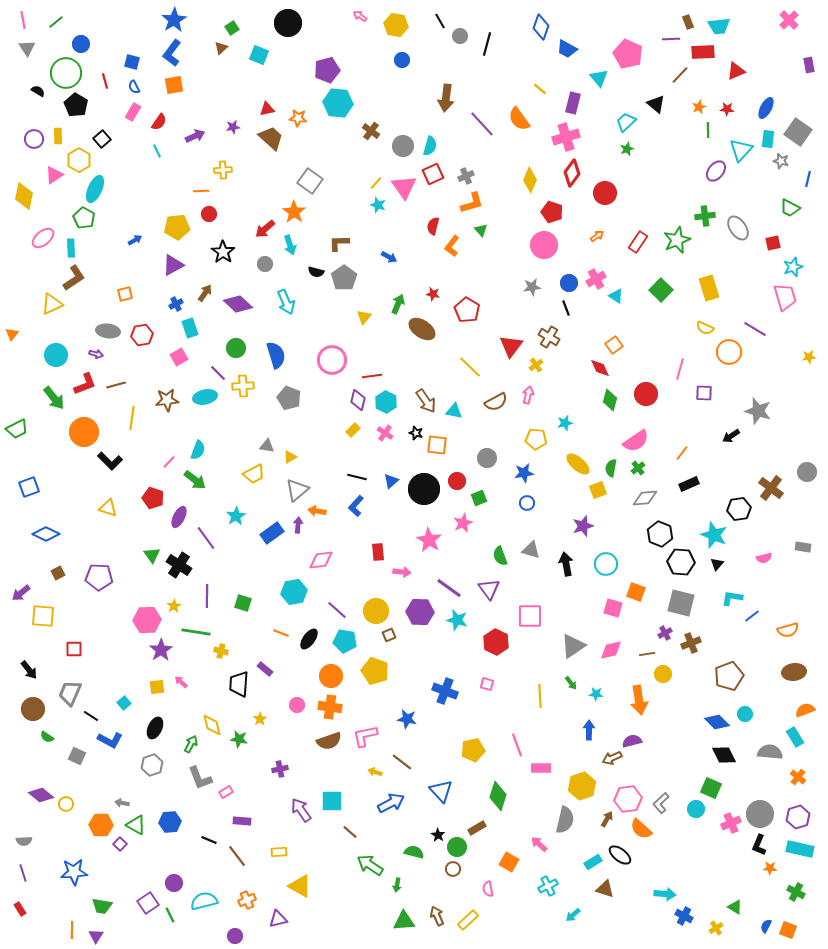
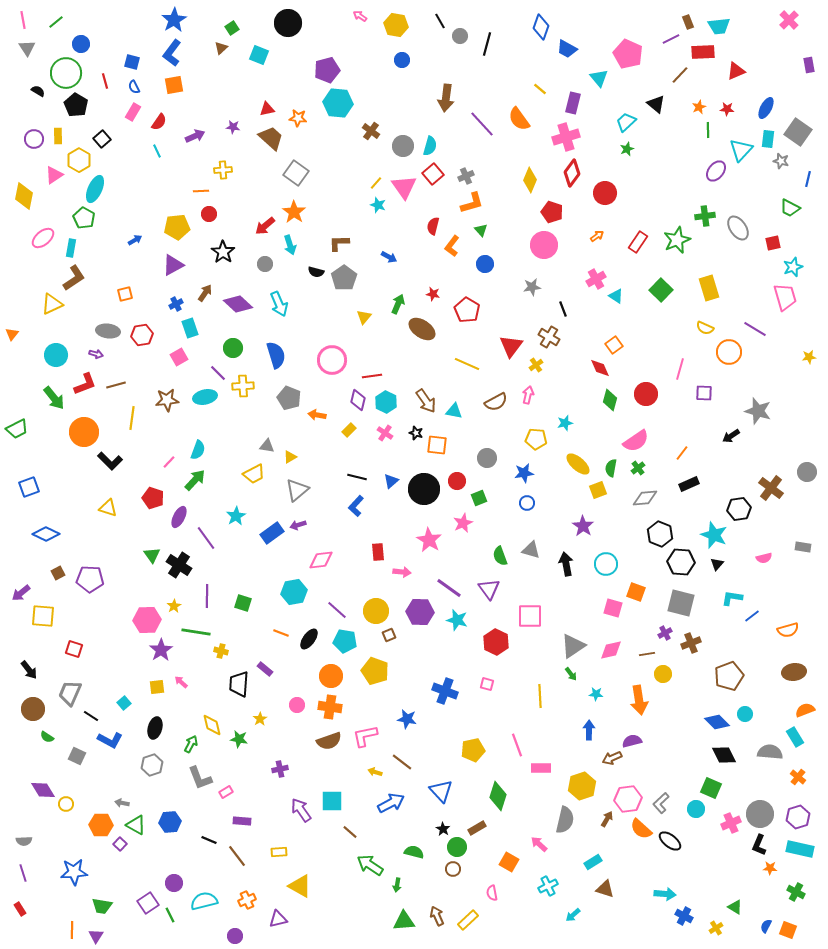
purple line at (671, 39): rotated 24 degrees counterclockwise
purple star at (233, 127): rotated 16 degrees clockwise
red square at (433, 174): rotated 15 degrees counterclockwise
gray square at (310, 181): moved 14 px left, 8 px up
red arrow at (265, 229): moved 3 px up
cyan rectangle at (71, 248): rotated 12 degrees clockwise
blue circle at (569, 283): moved 84 px left, 19 px up
cyan arrow at (286, 302): moved 7 px left, 2 px down
black line at (566, 308): moved 3 px left, 1 px down
green circle at (236, 348): moved 3 px left
yellow line at (470, 367): moved 3 px left, 3 px up; rotated 20 degrees counterclockwise
yellow rectangle at (353, 430): moved 4 px left
green arrow at (195, 480): rotated 85 degrees counterclockwise
orange arrow at (317, 511): moved 96 px up
purple arrow at (298, 525): rotated 112 degrees counterclockwise
purple star at (583, 526): rotated 20 degrees counterclockwise
purple pentagon at (99, 577): moved 9 px left, 2 px down
red square at (74, 649): rotated 18 degrees clockwise
green arrow at (571, 683): moved 9 px up
black ellipse at (155, 728): rotated 10 degrees counterclockwise
purple diamond at (41, 795): moved 2 px right, 5 px up; rotated 20 degrees clockwise
black star at (438, 835): moved 5 px right, 6 px up
black ellipse at (620, 855): moved 50 px right, 14 px up
pink semicircle at (488, 889): moved 4 px right, 4 px down
